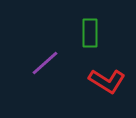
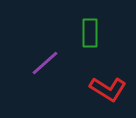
red L-shape: moved 1 px right, 8 px down
